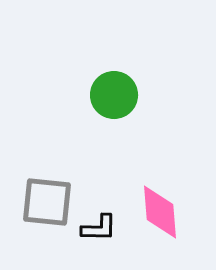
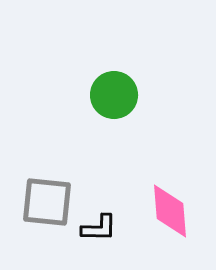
pink diamond: moved 10 px right, 1 px up
